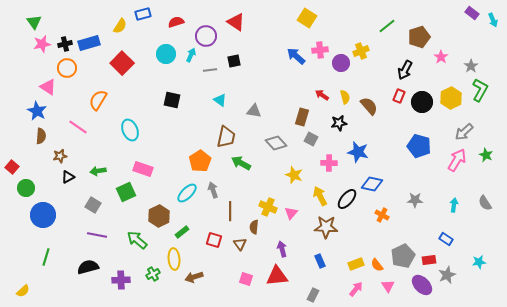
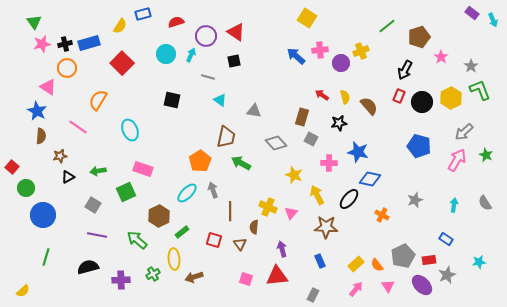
red triangle at (236, 22): moved 10 px down
gray line at (210, 70): moved 2 px left, 7 px down; rotated 24 degrees clockwise
green L-shape at (480, 90): rotated 50 degrees counterclockwise
blue diamond at (372, 184): moved 2 px left, 5 px up
yellow arrow at (320, 196): moved 3 px left, 1 px up
black ellipse at (347, 199): moved 2 px right
gray star at (415, 200): rotated 21 degrees counterclockwise
yellow rectangle at (356, 264): rotated 21 degrees counterclockwise
